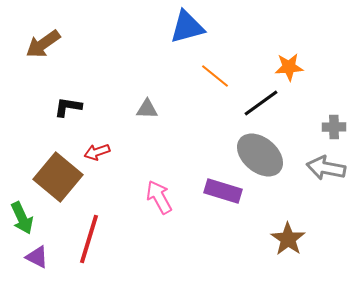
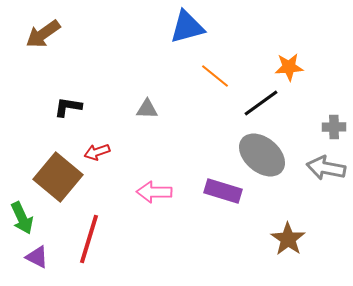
brown arrow: moved 10 px up
gray ellipse: moved 2 px right
pink arrow: moved 5 px left, 5 px up; rotated 60 degrees counterclockwise
